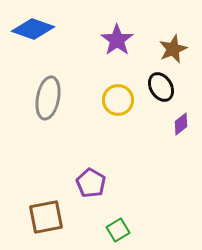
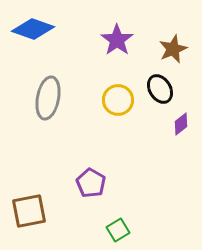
black ellipse: moved 1 px left, 2 px down
brown square: moved 17 px left, 6 px up
